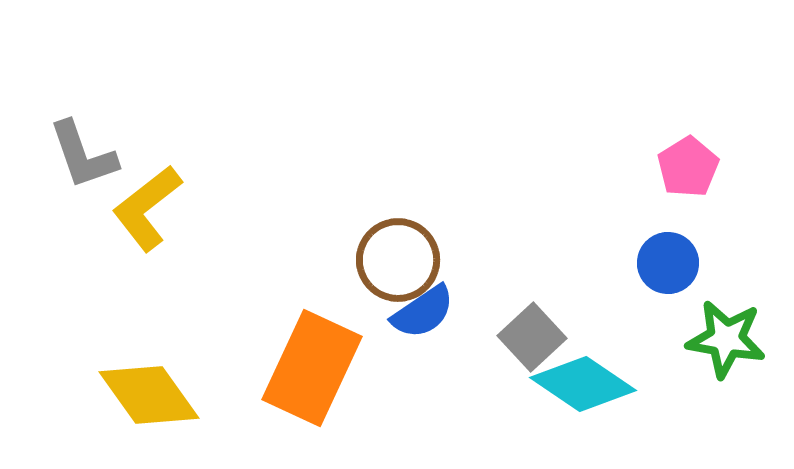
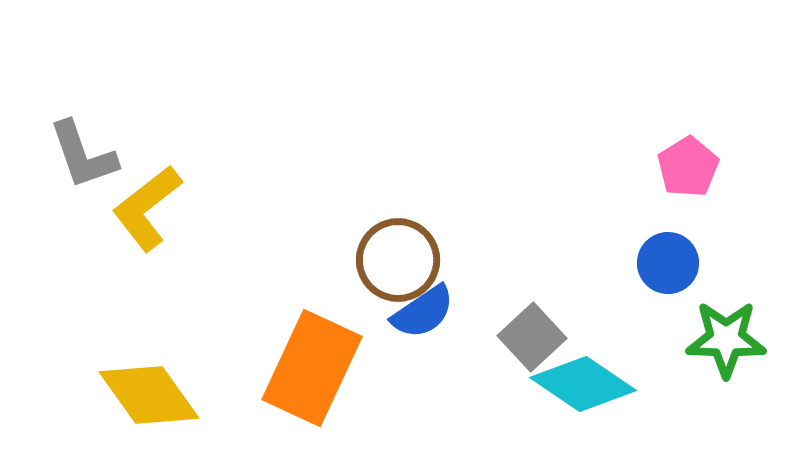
green star: rotated 8 degrees counterclockwise
